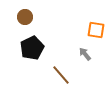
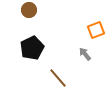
brown circle: moved 4 px right, 7 px up
orange square: rotated 30 degrees counterclockwise
brown line: moved 3 px left, 3 px down
